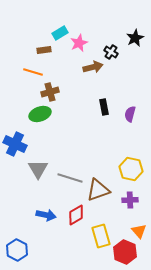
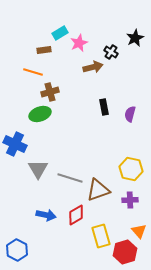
red hexagon: rotated 20 degrees clockwise
